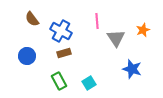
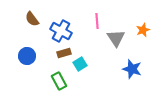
cyan square: moved 9 px left, 19 px up
